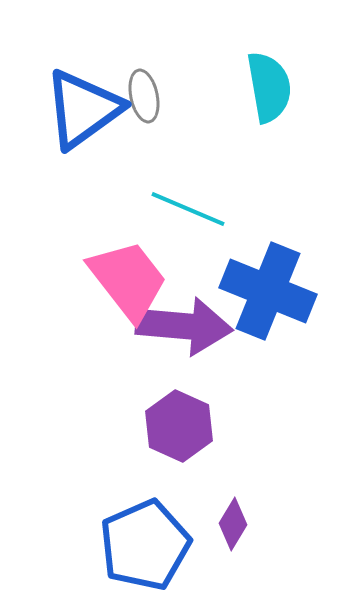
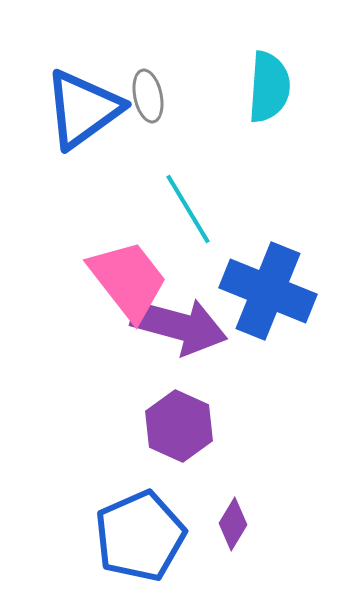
cyan semicircle: rotated 14 degrees clockwise
gray ellipse: moved 4 px right
cyan line: rotated 36 degrees clockwise
purple arrow: moved 5 px left; rotated 10 degrees clockwise
blue pentagon: moved 5 px left, 9 px up
